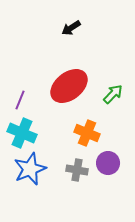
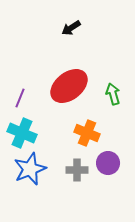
green arrow: rotated 60 degrees counterclockwise
purple line: moved 2 px up
gray cross: rotated 10 degrees counterclockwise
